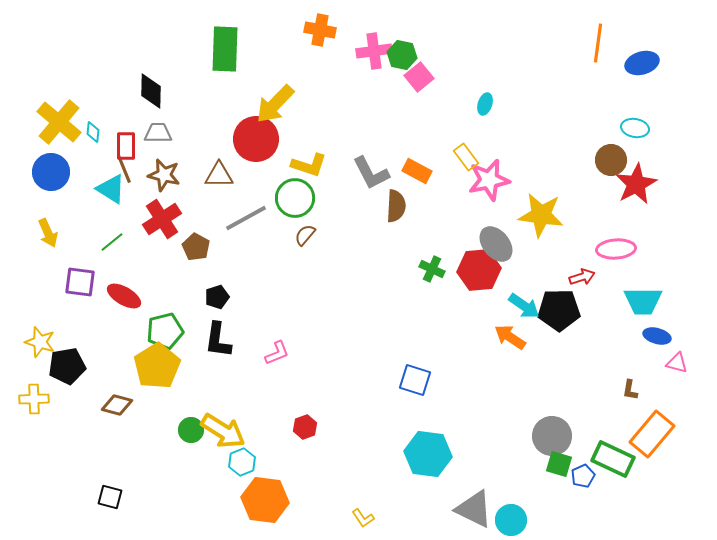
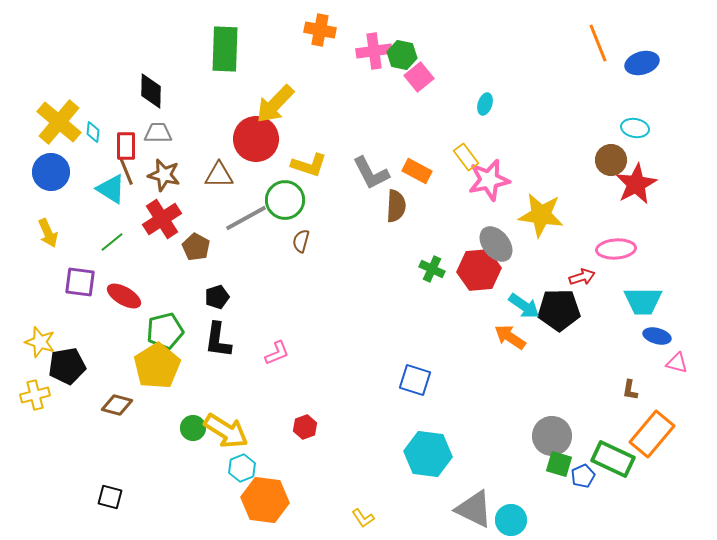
orange line at (598, 43): rotated 30 degrees counterclockwise
brown line at (124, 169): moved 2 px right, 2 px down
green circle at (295, 198): moved 10 px left, 2 px down
brown semicircle at (305, 235): moved 4 px left, 6 px down; rotated 25 degrees counterclockwise
yellow cross at (34, 399): moved 1 px right, 4 px up; rotated 12 degrees counterclockwise
green circle at (191, 430): moved 2 px right, 2 px up
yellow arrow at (223, 431): moved 3 px right
cyan hexagon at (242, 462): moved 6 px down
